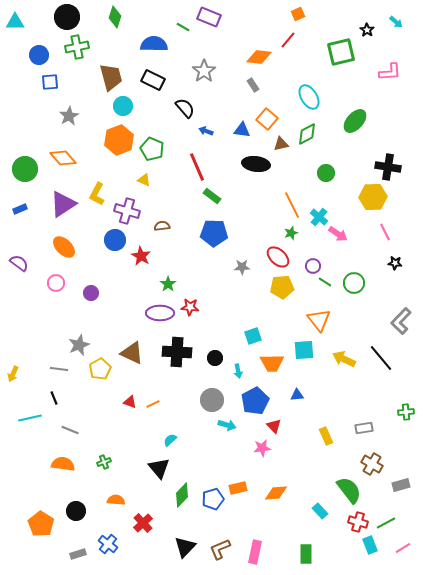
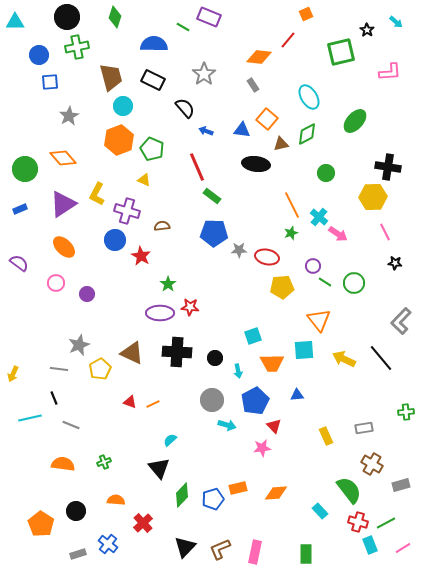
orange square at (298, 14): moved 8 px right
gray star at (204, 71): moved 3 px down
red ellipse at (278, 257): moved 11 px left; rotated 30 degrees counterclockwise
gray star at (242, 267): moved 3 px left, 17 px up
purple circle at (91, 293): moved 4 px left, 1 px down
gray line at (70, 430): moved 1 px right, 5 px up
